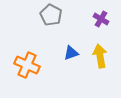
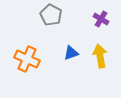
orange cross: moved 6 px up
